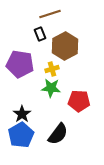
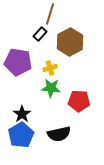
brown line: rotated 55 degrees counterclockwise
black rectangle: rotated 64 degrees clockwise
brown hexagon: moved 5 px right, 4 px up
purple pentagon: moved 2 px left, 2 px up
yellow cross: moved 2 px left, 1 px up
black semicircle: moved 1 px right; rotated 40 degrees clockwise
